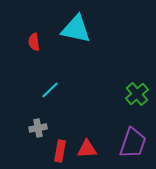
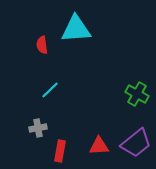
cyan triangle: rotated 16 degrees counterclockwise
red semicircle: moved 8 px right, 3 px down
green cross: rotated 20 degrees counterclockwise
purple trapezoid: moved 3 px right; rotated 32 degrees clockwise
red triangle: moved 12 px right, 3 px up
